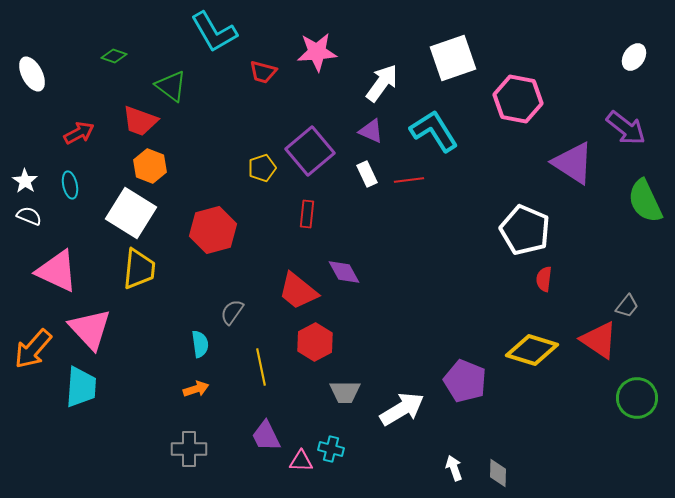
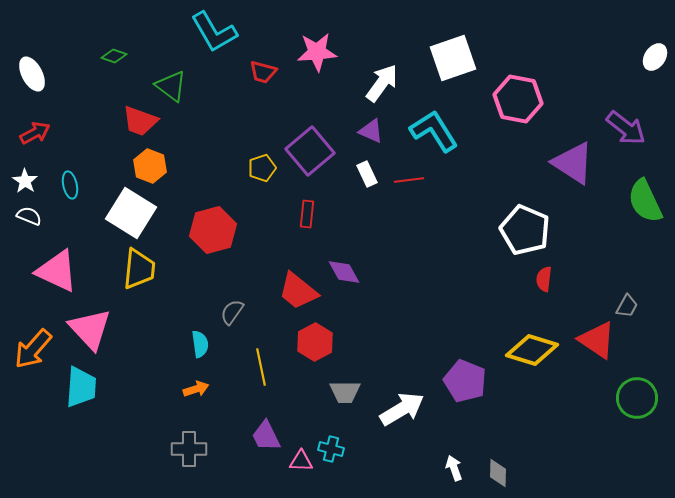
white ellipse at (634, 57): moved 21 px right
red arrow at (79, 133): moved 44 px left
gray trapezoid at (627, 306): rotated 10 degrees counterclockwise
red triangle at (599, 340): moved 2 px left
